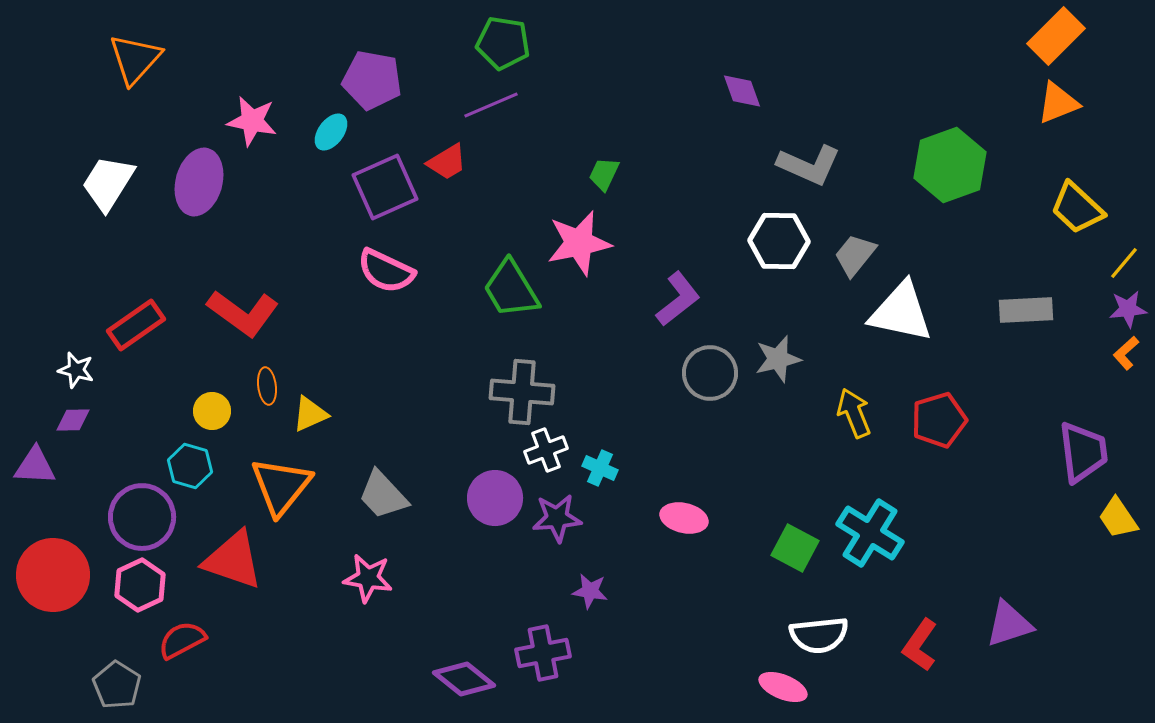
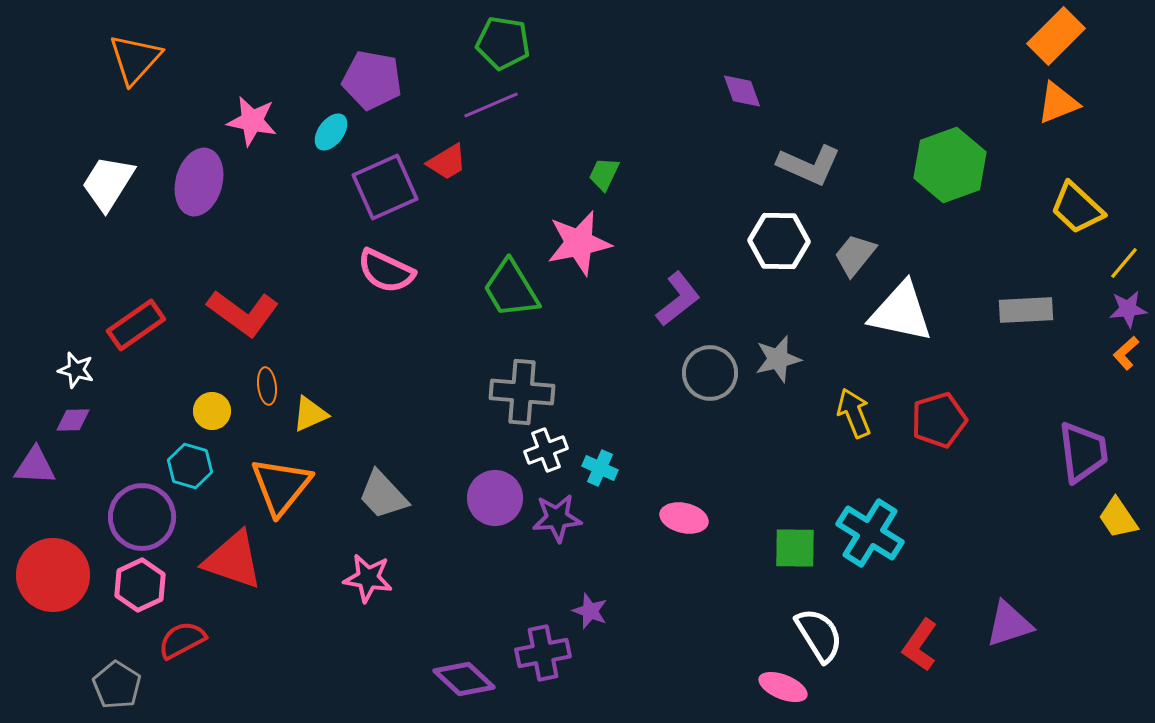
green square at (795, 548): rotated 27 degrees counterclockwise
purple star at (590, 591): moved 20 px down; rotated 12 degrees clockwise
white semicircle at (819, 635): rotated 116 degrees counterclockwise
purple diamond at (464, 679): rotated 4 degrees clockwise
